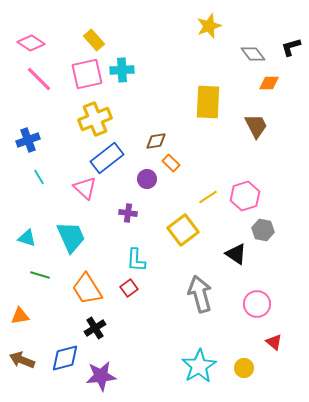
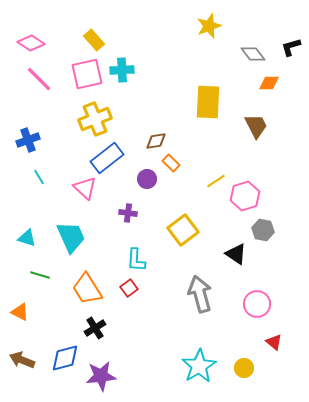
yellow line at (208, 197): moved 8 px right, 16 px up
orange triangle at (20, 316): moved 4 px up; rotated 36 degrees clockwise
